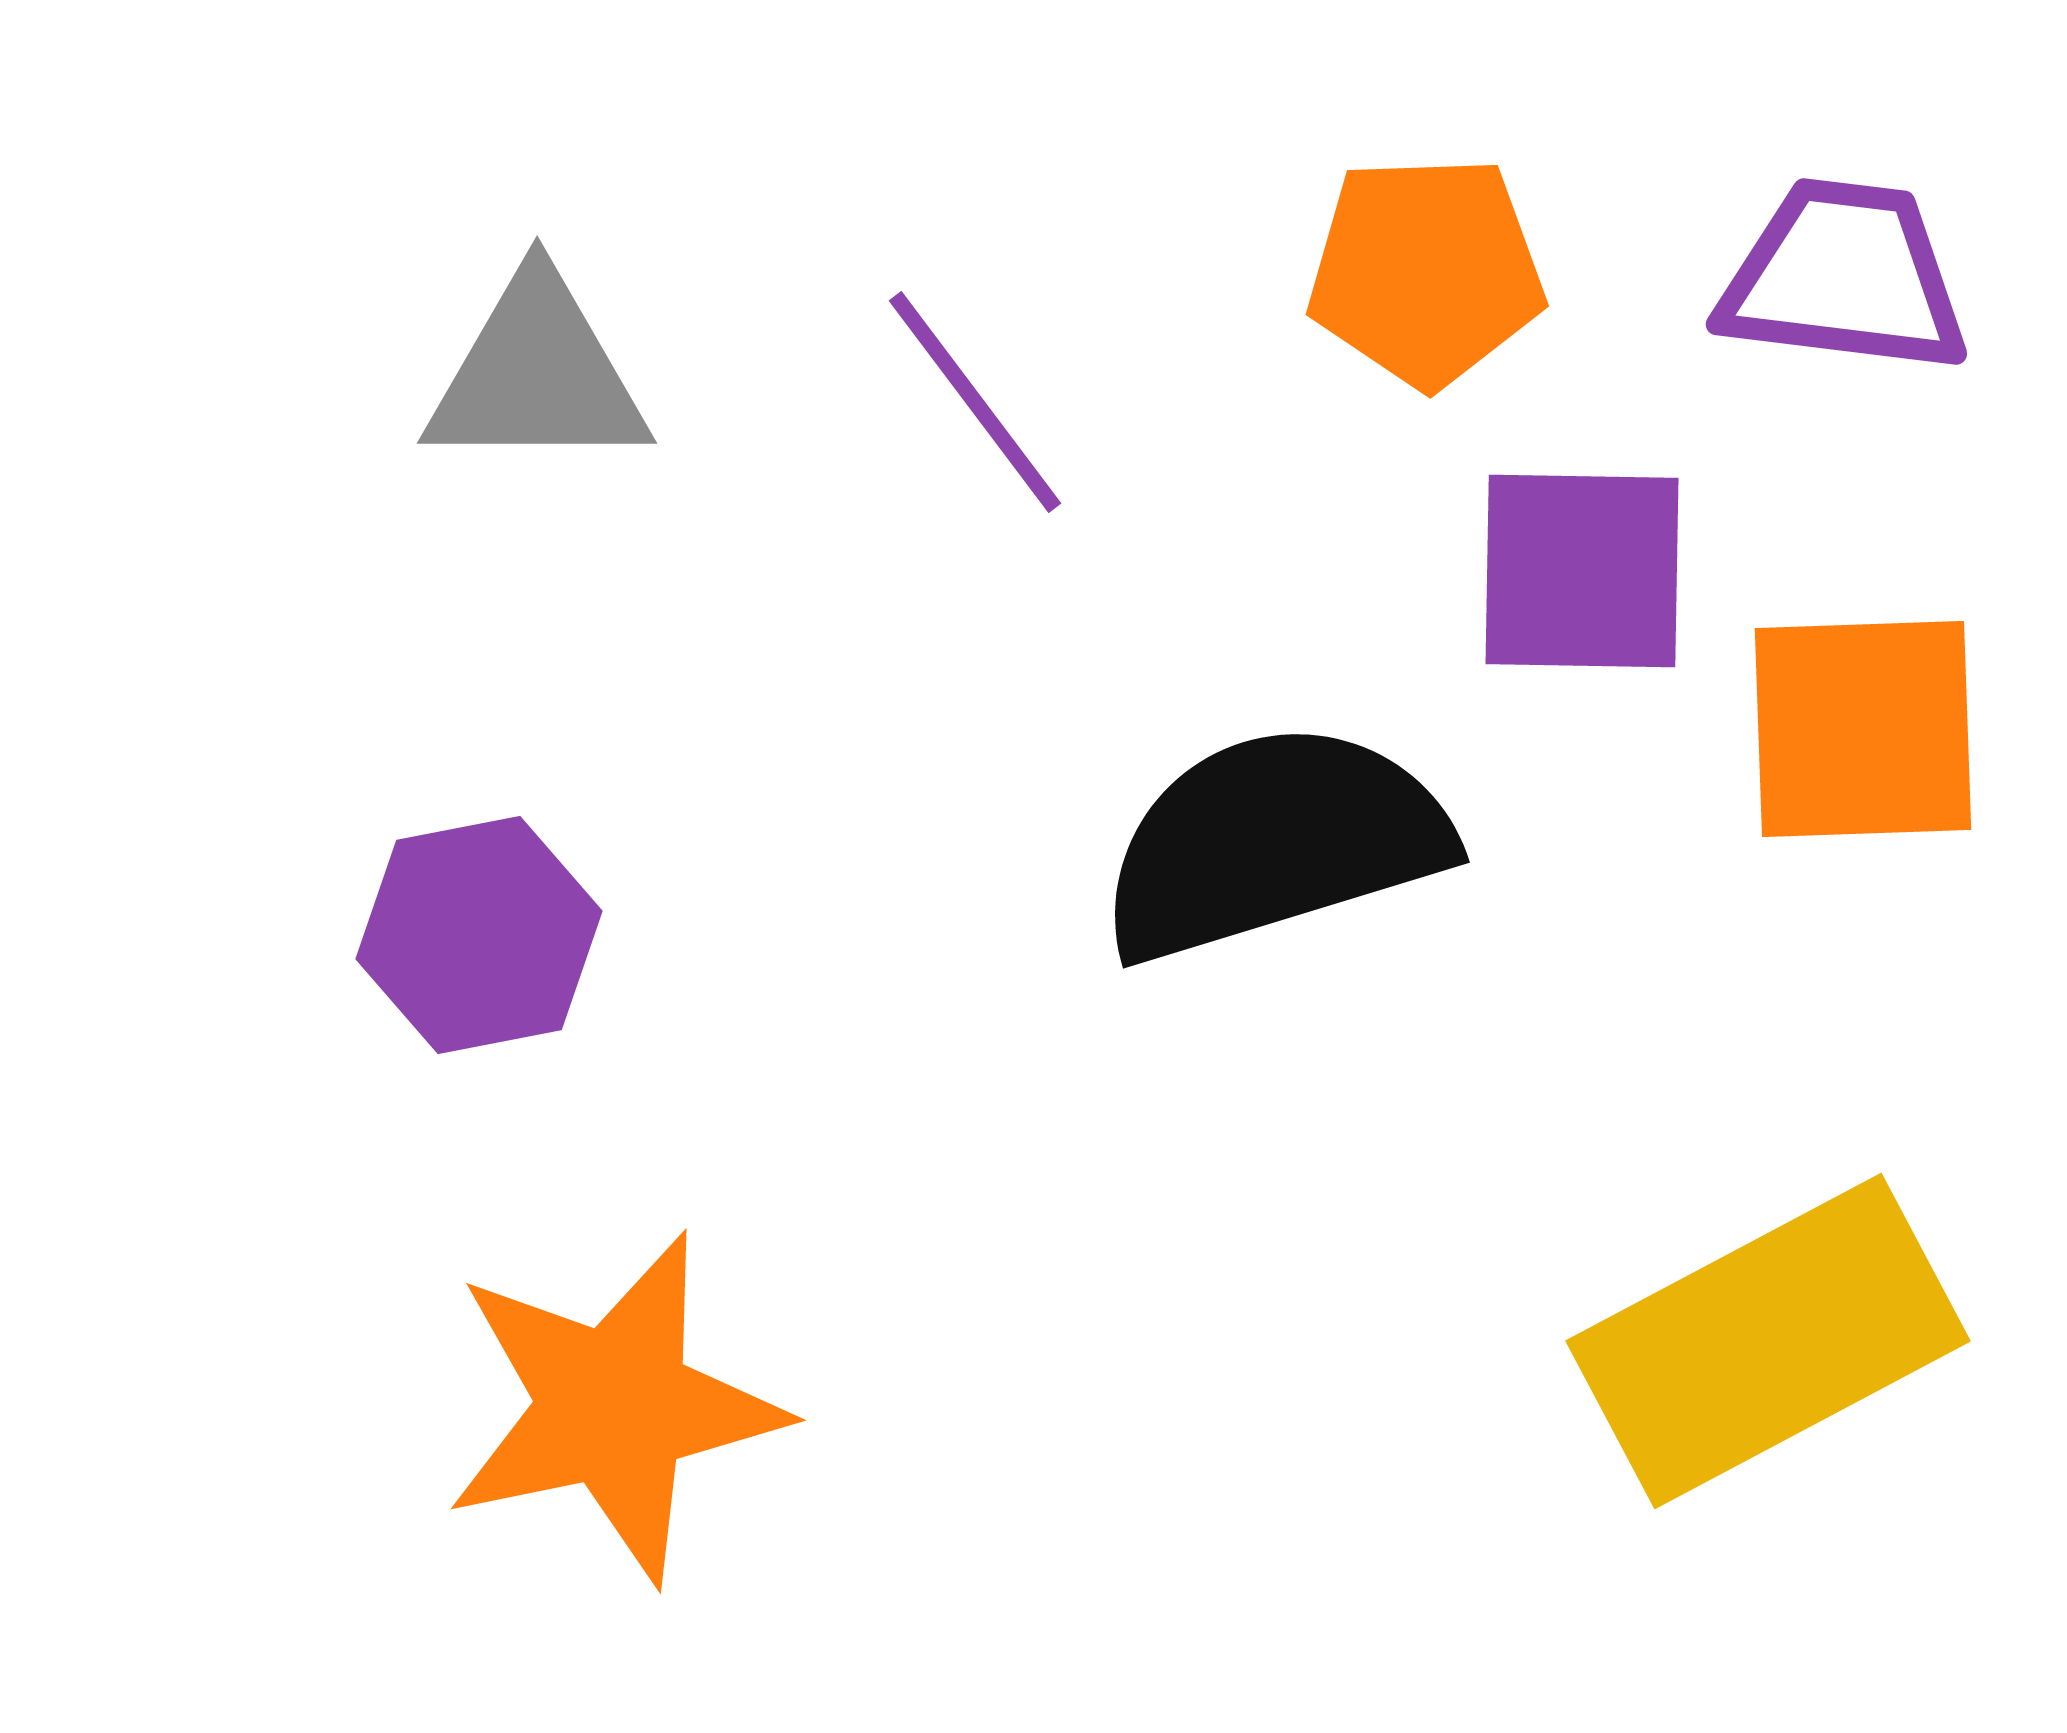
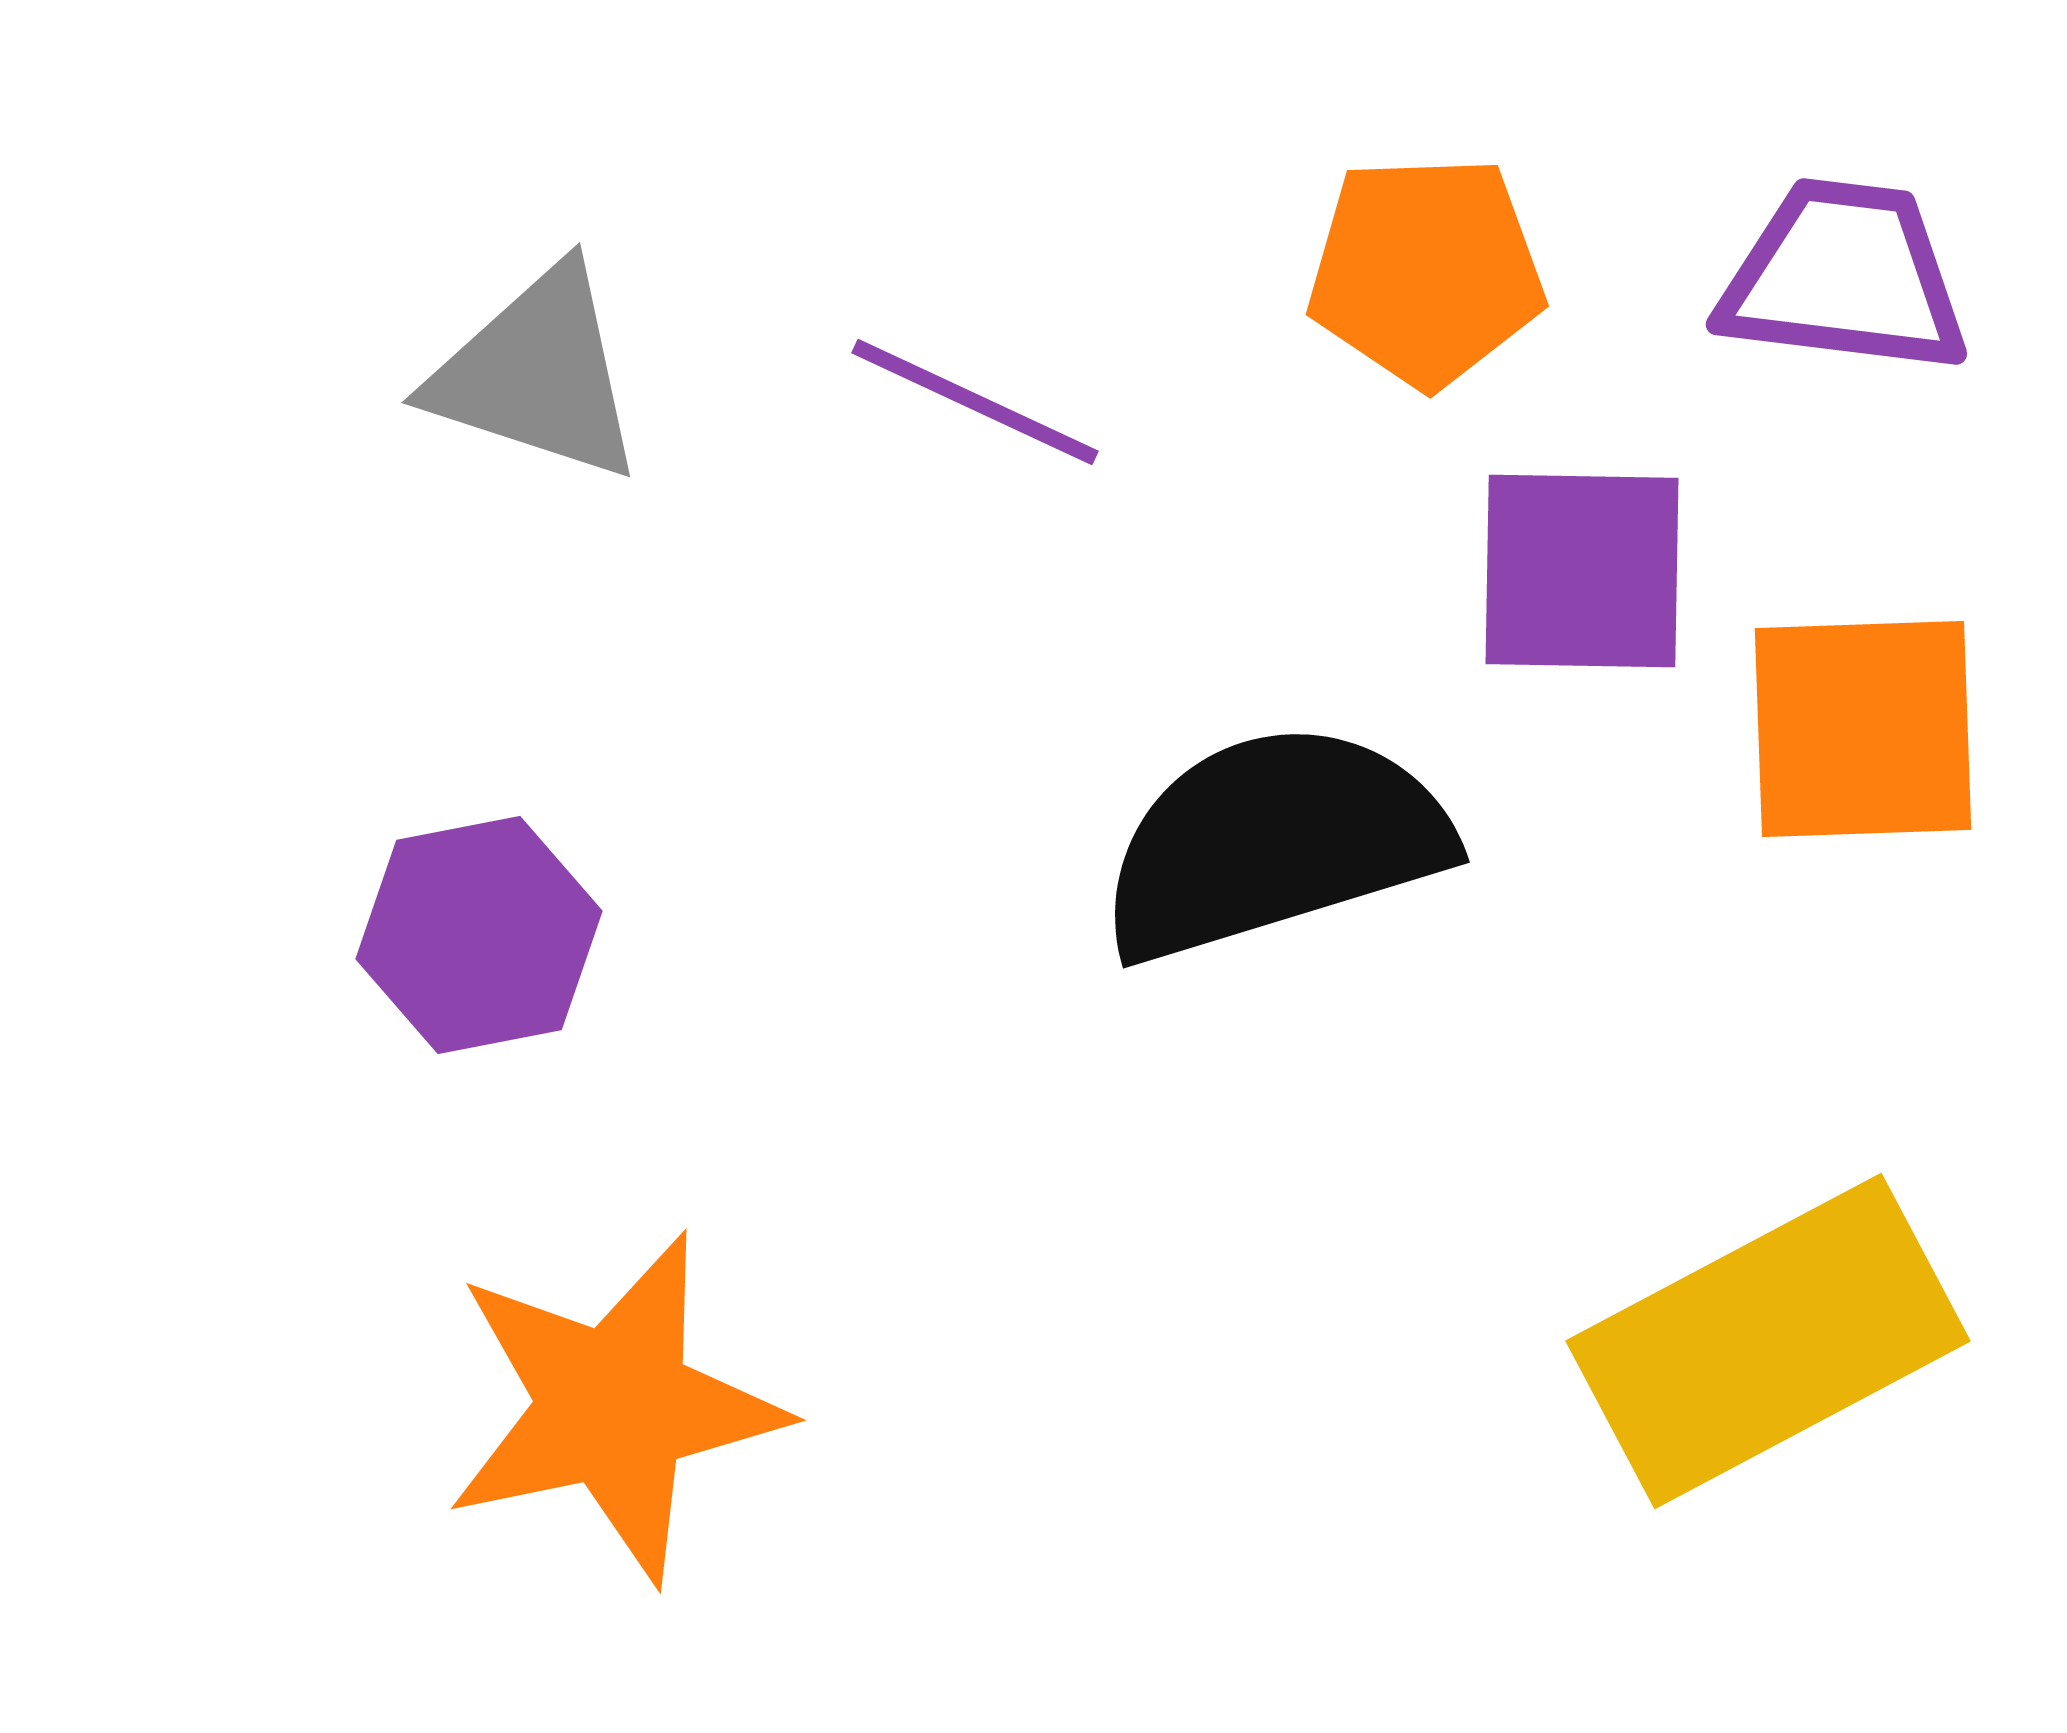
gray triangle: rotated 18 degrees clockwise
purple line: rotated 28 degrees counterclockwise
